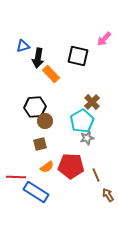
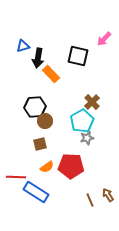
brown line: moved 6 px left, 25 px down
